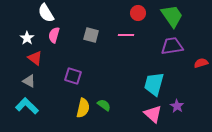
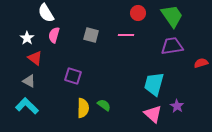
yellow semicircle: rotated 12 degrees counterclockwise
